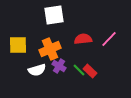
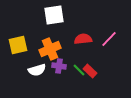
yellow square: rotated 12 degrees counterclockwise
purple cross: rotated 24 degrees counterclockwise
